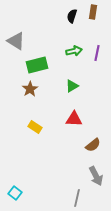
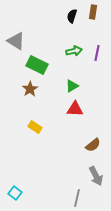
green rectangle: rotated 40 degrees clockwise
red triangle: moved 1 px right, 10 px up
